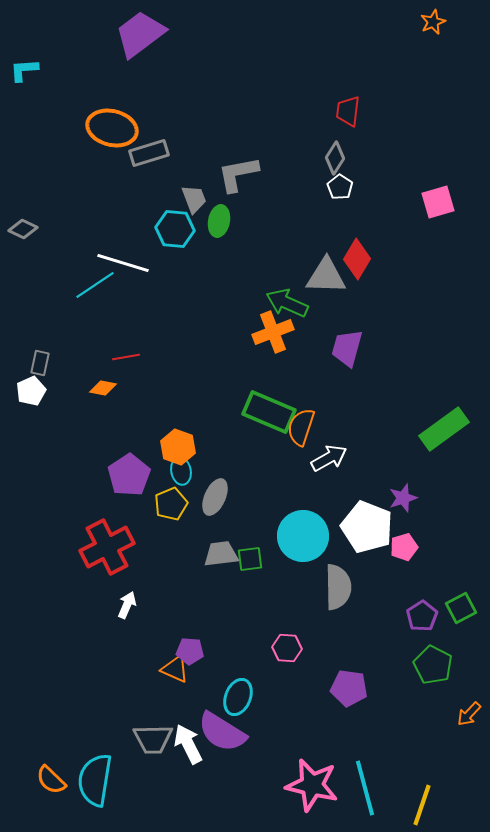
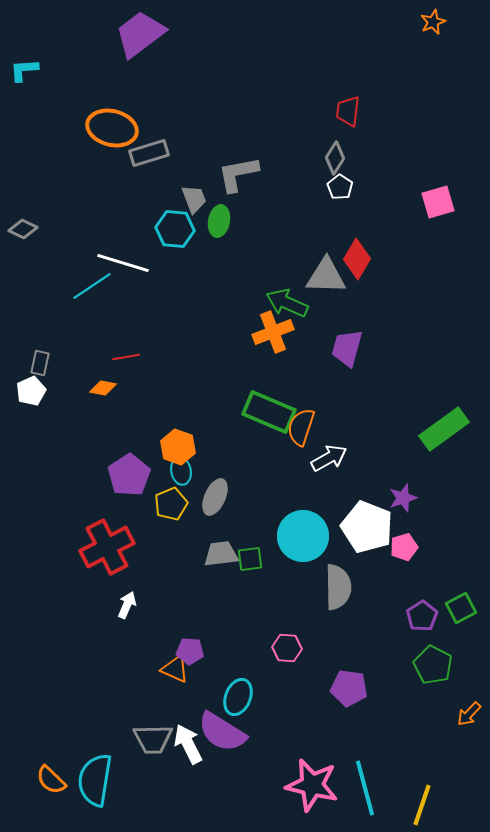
cyan line at (95, 285): moved 3 px left, 1 px down
